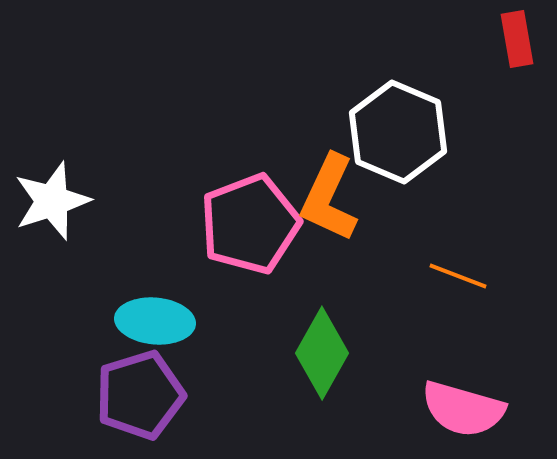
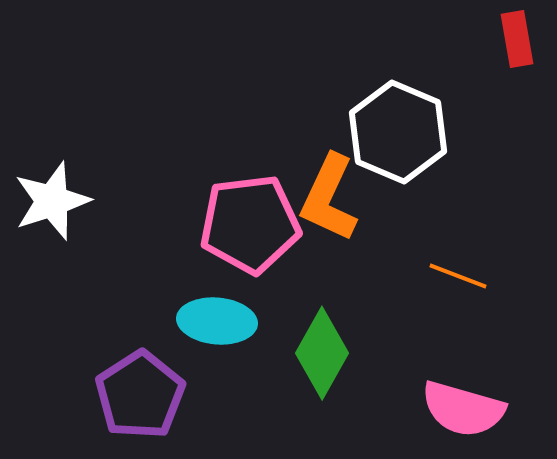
pink pentagon: rotated 14 degrees clockwise
cyan ellipse: moved 62 px right
purple pentagon: rotated 16 degrees counterclockwise
